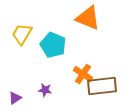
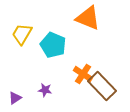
brown rectangle: rotated 52 degrees clockwise
